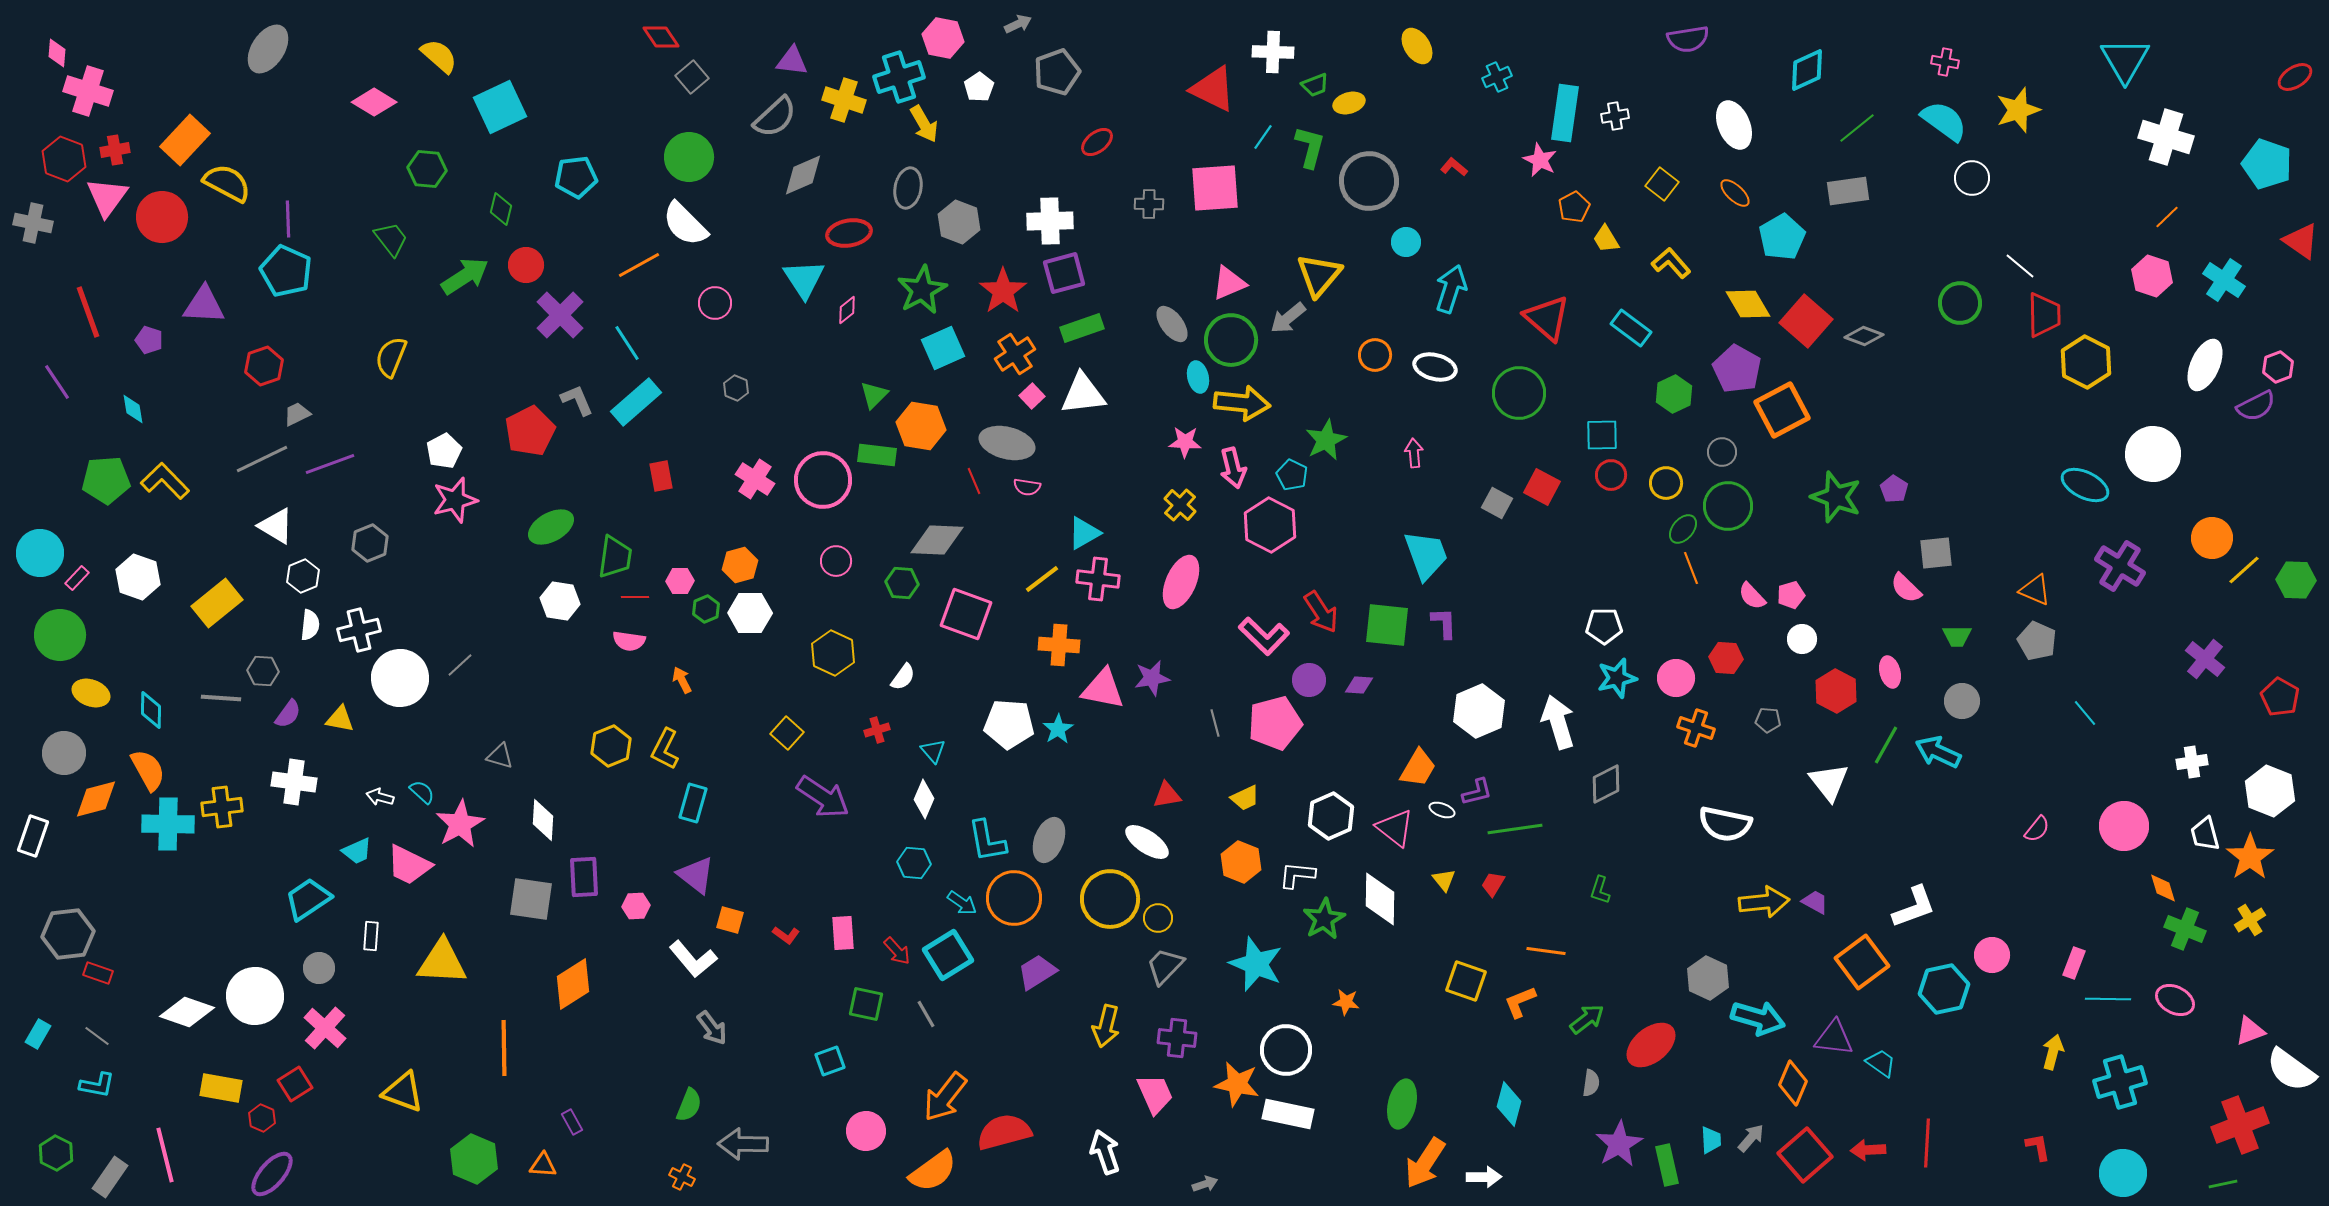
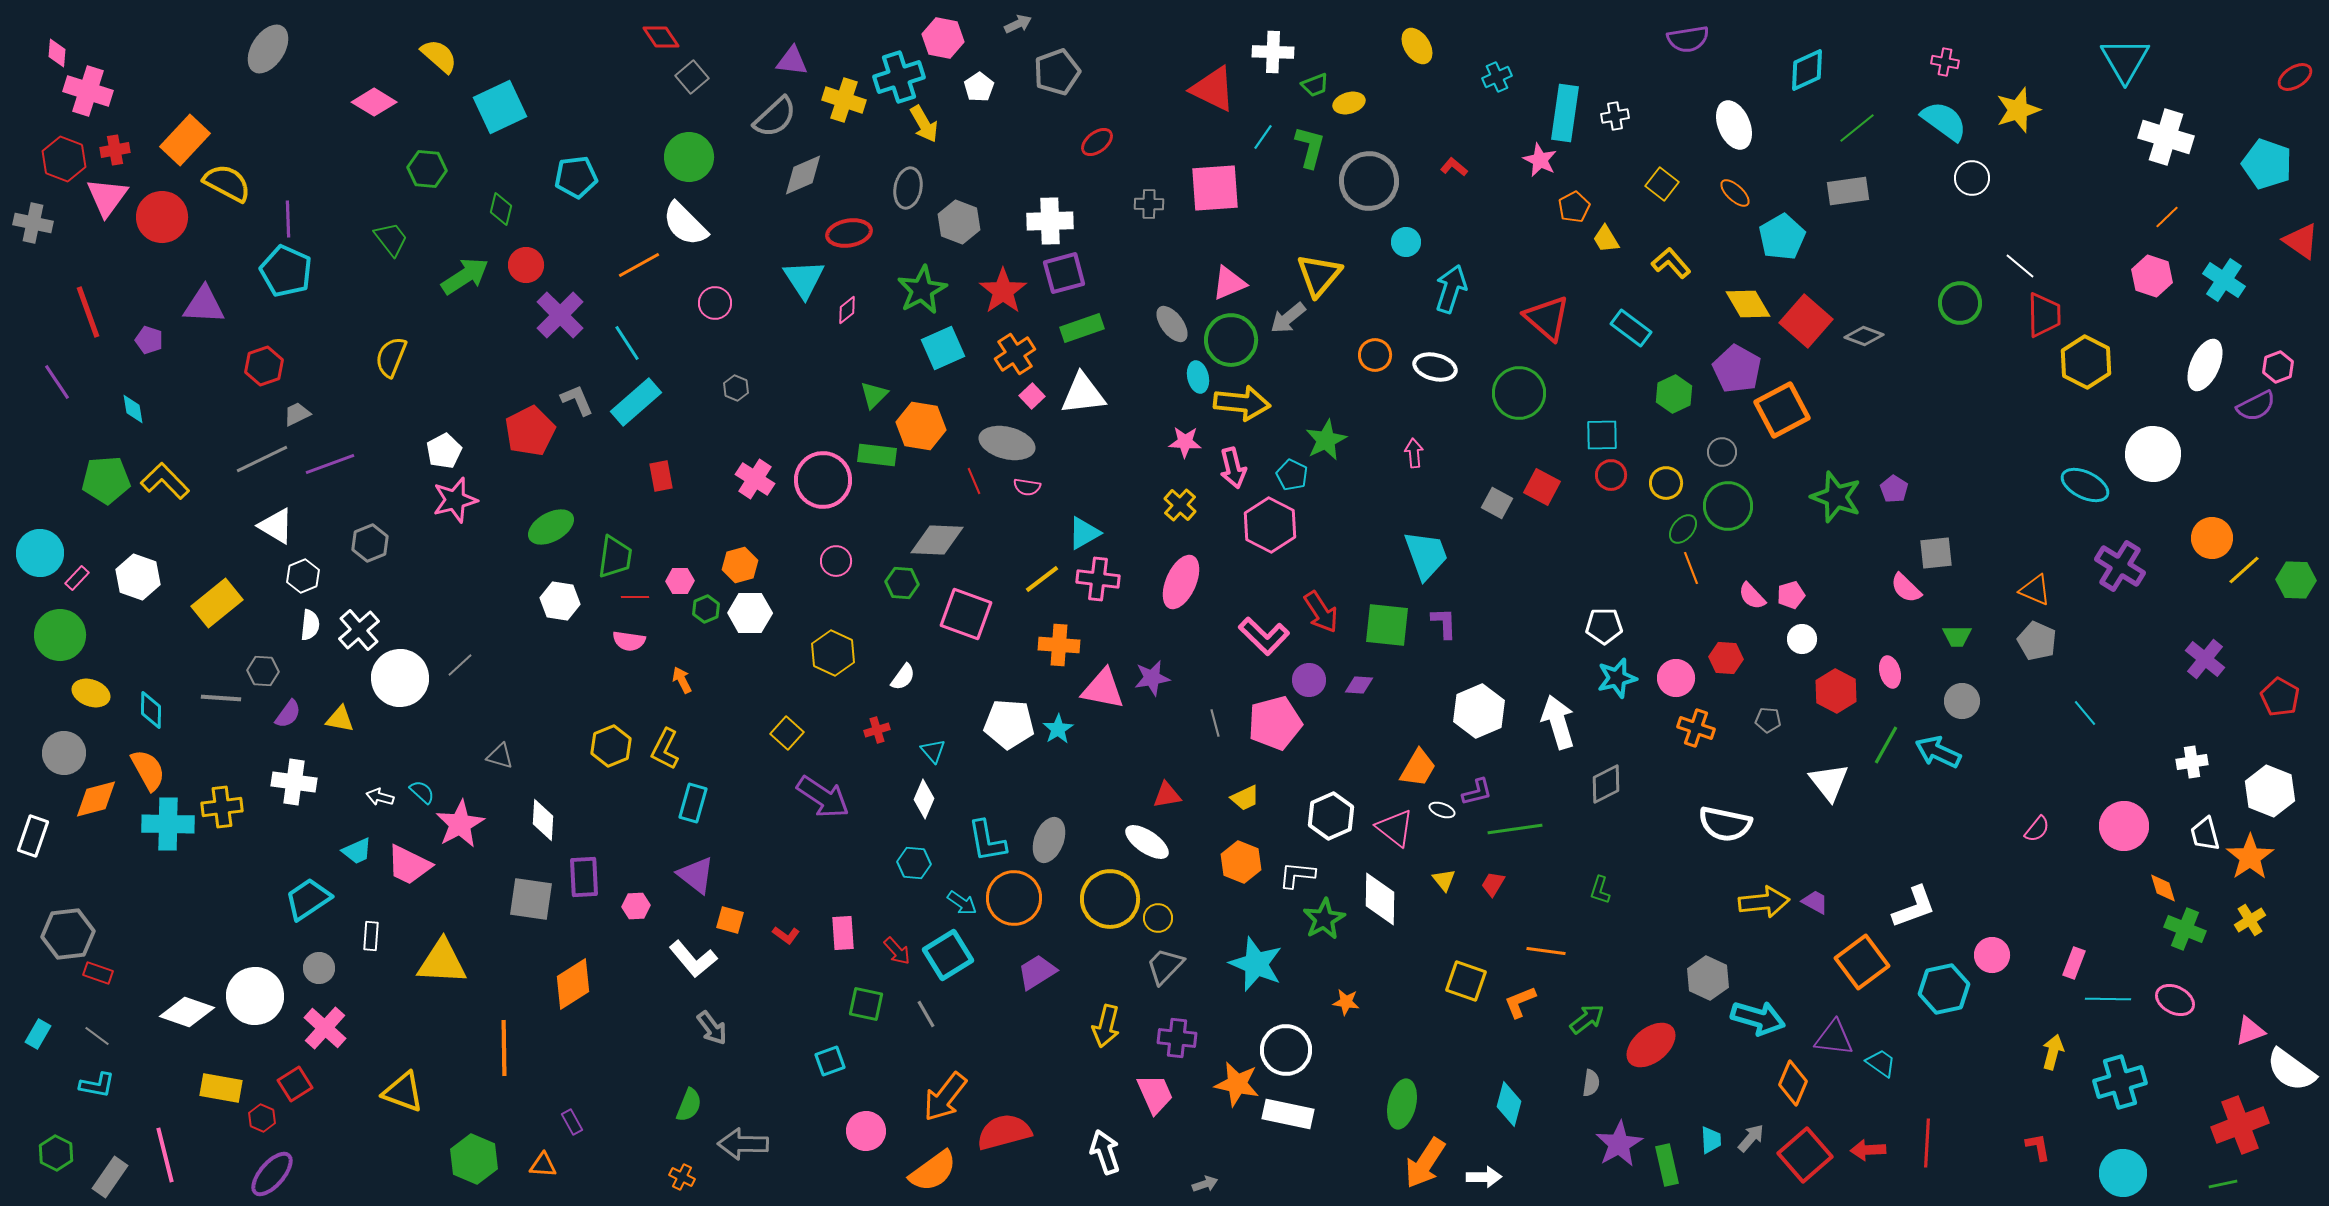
white cross at (359, 630): rotated 27 degrees counterclockwise
